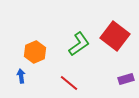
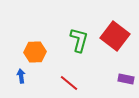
green L-shape: moved 4 px up; rotated 40 degrees counterclockwise
orange hexagon: rotated 20 degrees clockwise
purple rectangle: rotated 28 degrees clockwise
